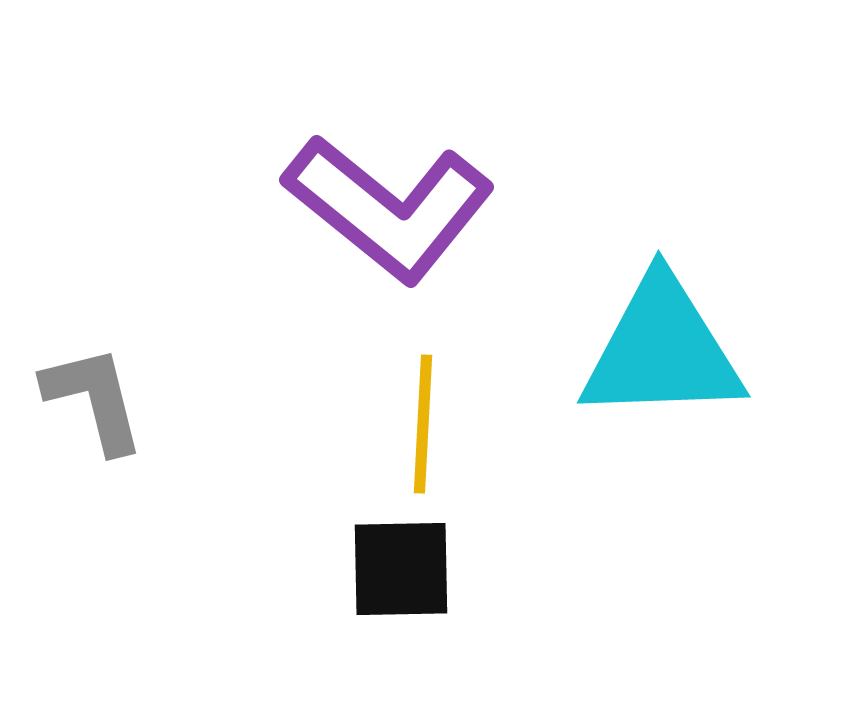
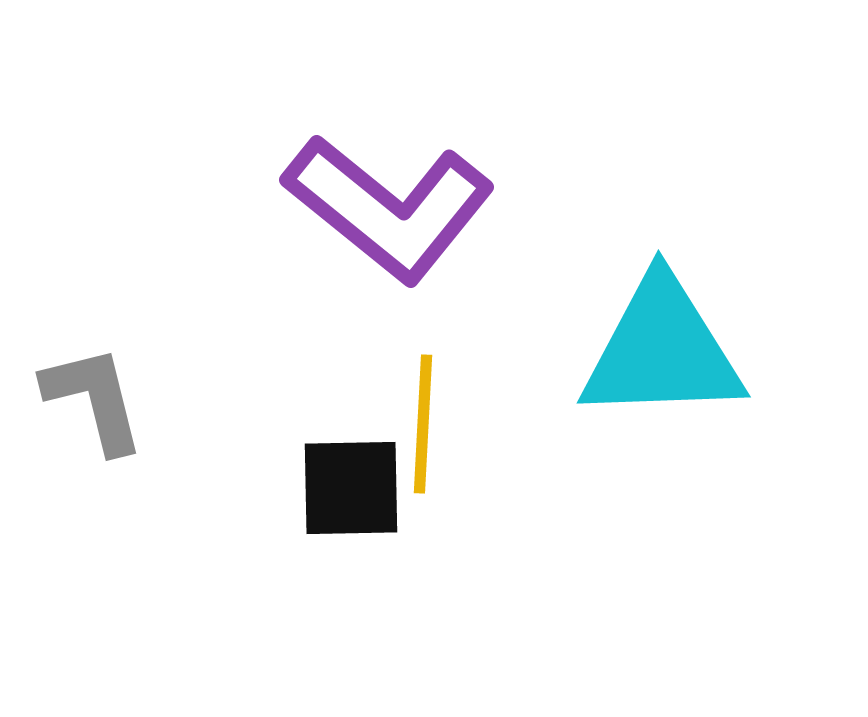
black square: moved 50 px left, 81 px up
